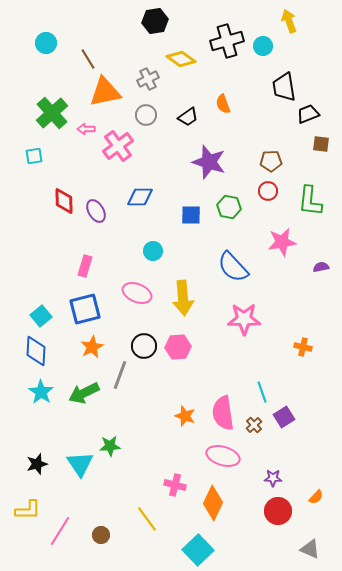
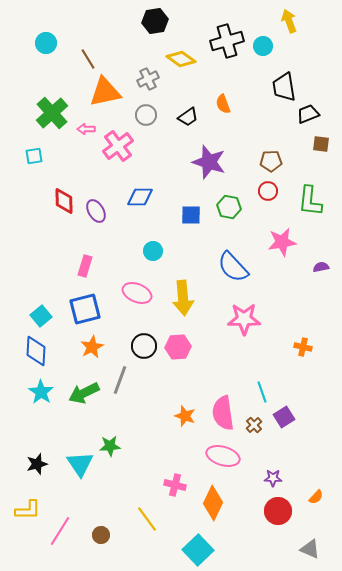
gray line at (120, 375): moved 5 px down
